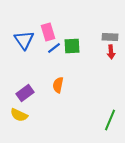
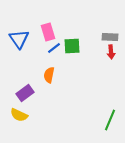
blue triangle: moved 5 px left, 1 px up
orange semicircle: moved 9 px left, 10 px up
